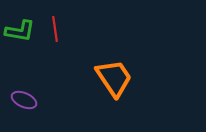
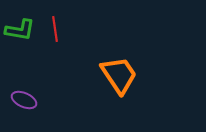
green L-shape: moved 1 px up
orange trapezoid: moved 5 px right, 3 px up
